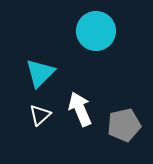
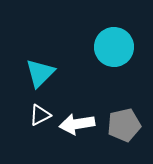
cyan circle: moved 18 px right, 16 px down
white arrow: moved 3 px left, 15 px down; rotated 76 degrees counterclockwise
white triangle: rotated 15 degrees clockwise
